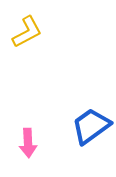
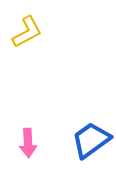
blue trapezoid: moved 14 px down
